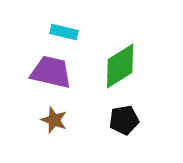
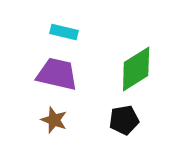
green diamond: moved 16 px right, 3 px down
purple trapezoid: moved 6 px right, 2 px down
